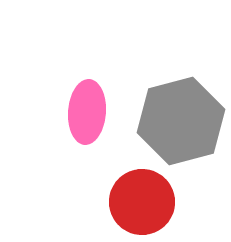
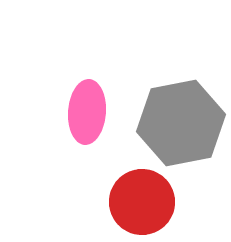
gray hexagon: moved 2 px down; rotated 4 degrees clockwise
